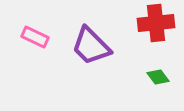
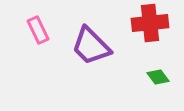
red cross: moved 6 px left
pink rectangle: moved 3 px right, 7 px up; rotated 40 degrees clockwise
